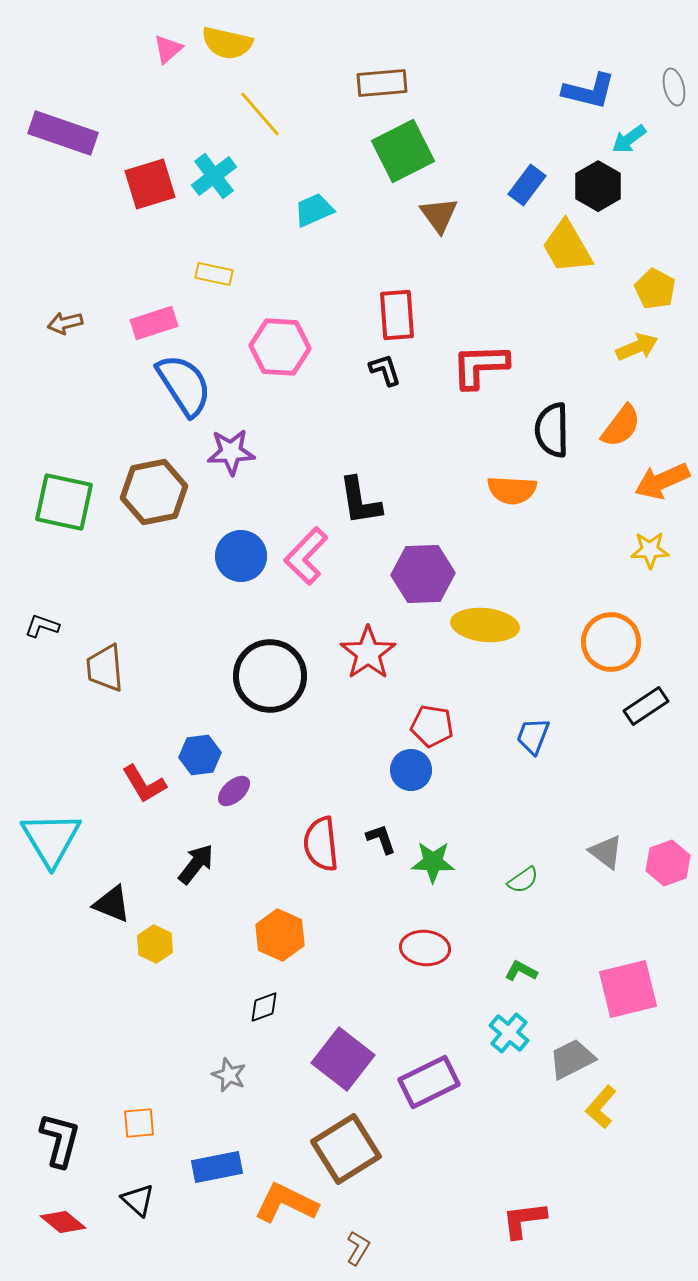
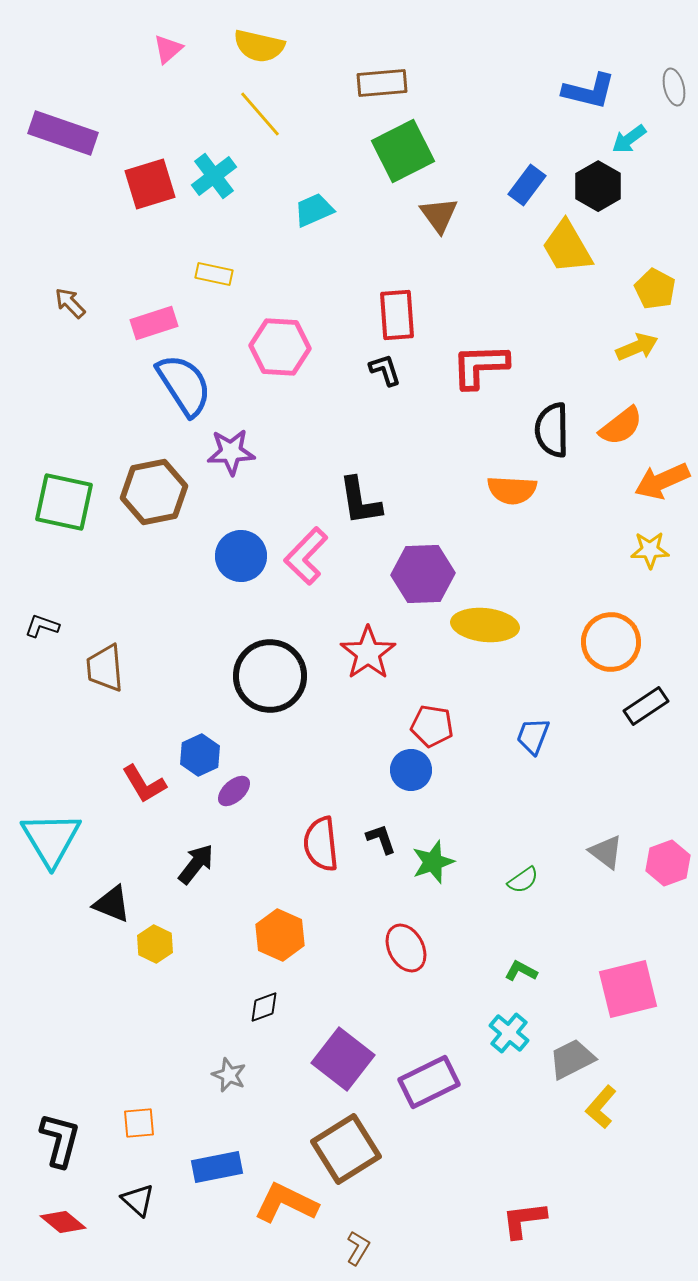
yellow semicircle at (227, 43): moved 32 px right, 3 px down
brown arrow at (65, 323): moved 5 px right, 20 px up; rotated 60 degrees clockwise
orange semicircle at (621, 426): rotated 15 degrees clockwise
blue hexagon at (200, 755): rotated 18 degrees counterclockwise
green star at (433, 862): rotated 21 degrees counterclockwise
red ellipse at (425, 948): moved 19 px left; rotated 57 degrees clockwise
